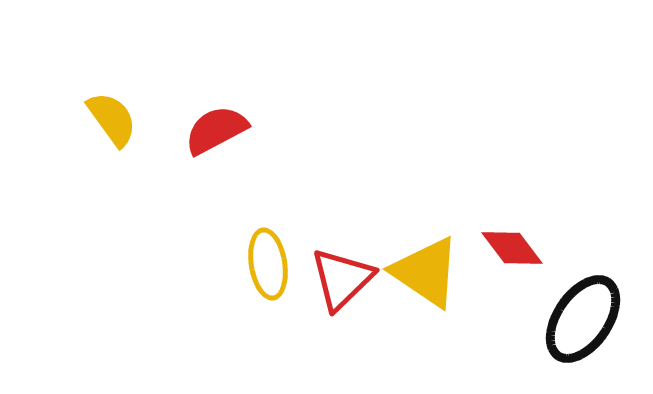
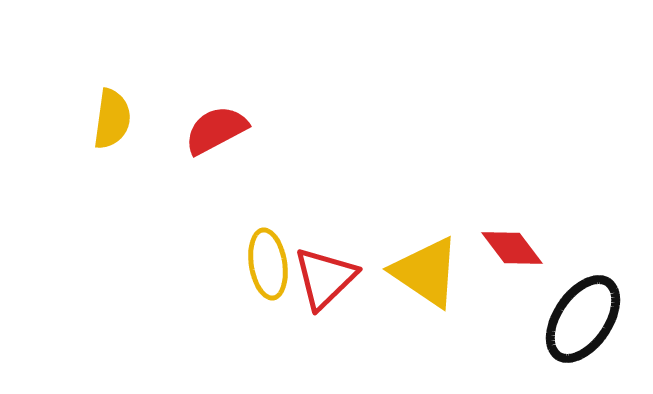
yellow semicircle: rotated 44 degrees clockwise
red triangle: moved 17 px left, 1 px up
